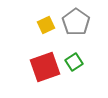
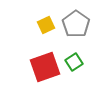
gray pentagon: moved 2 px down
